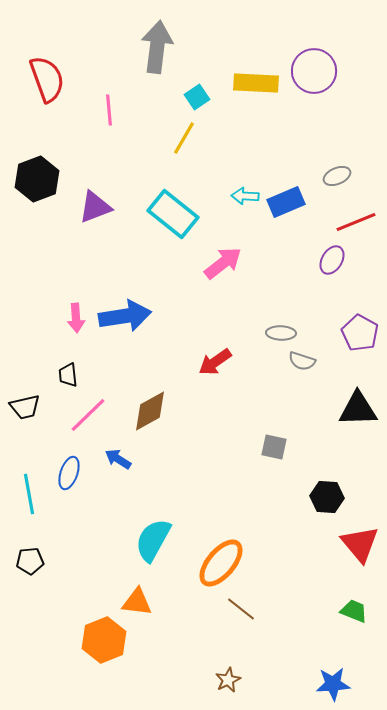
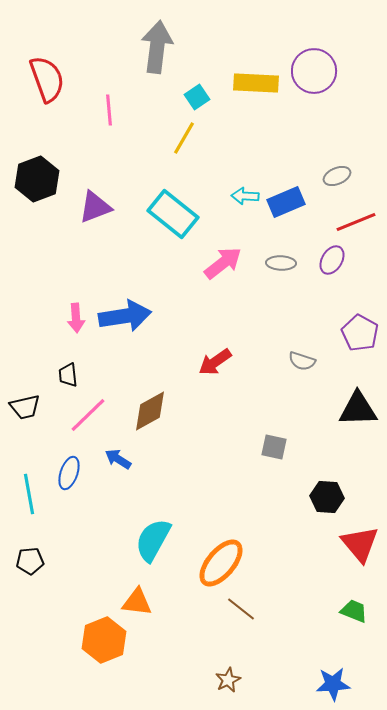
gray ellipse at (281, 333): moved 70 px up
